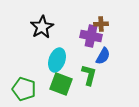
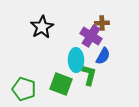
brown cross: moved 1 px right, 1 px up
purple cross: rotated 20 degrees clockwise
cyan ellipse: moved 19 px right; rotated 20 degrees counterclockwise
